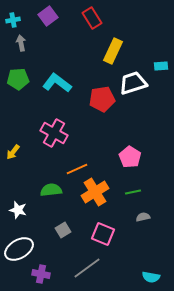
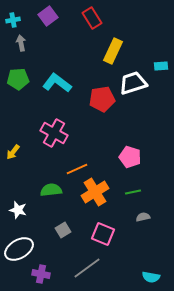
pink pentagon: rotated 15 degrees counterclockwise
